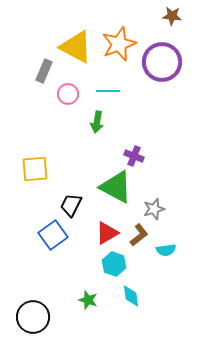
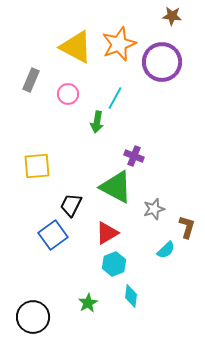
gray rectangle: moved 13 px left, 9 px down
cyan line: moved 7 px right, 7 px down; rotated 60 degrees counterclockwise
yellow square: moved 2 px right, 3 px up
brown L-shape: moved 48 px right, 8 px up; rotated 35 degrees counterclockwise
cyan semicircle: rotated 36 degrees counterclockwise
cyan hexagon: rotated 20 degrees clockwise
cyan diamond: rotated 15 degrees clockwise
green star: moved 3 px down; rotated 24 degrees clockwise
